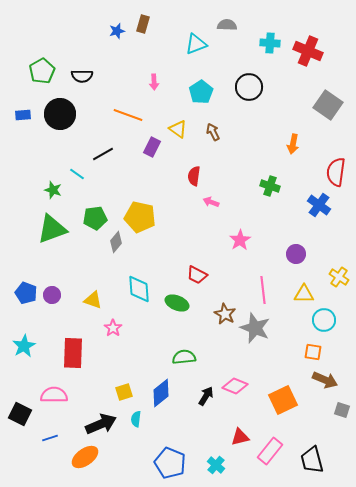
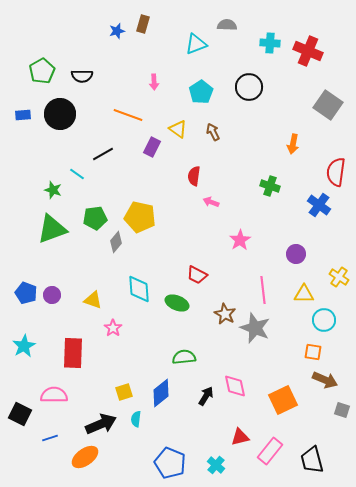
pink diamond at (235, 386): rotated 55 degrees clockwise
